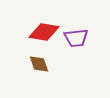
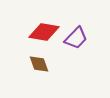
purple trapezoid: rotated 40 degrees counterclockwise
